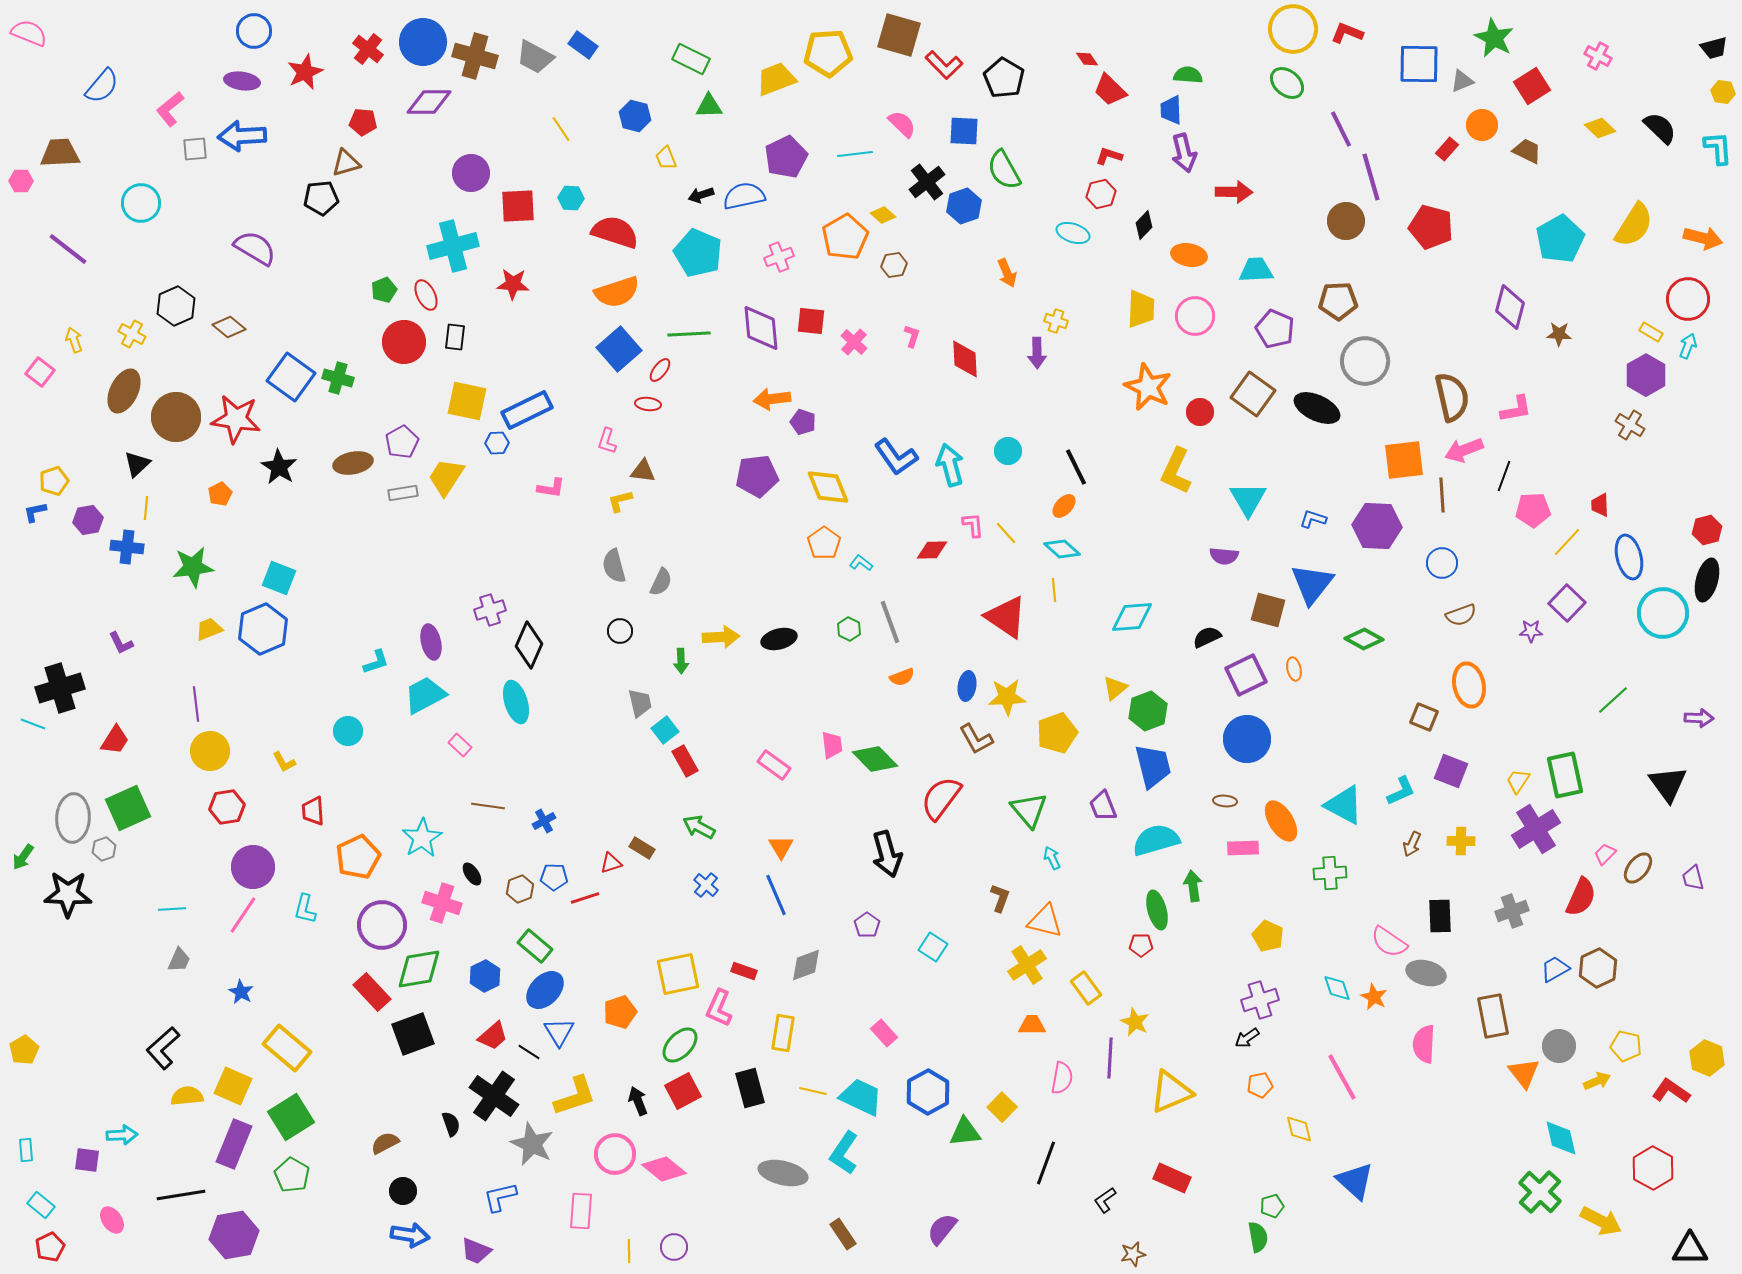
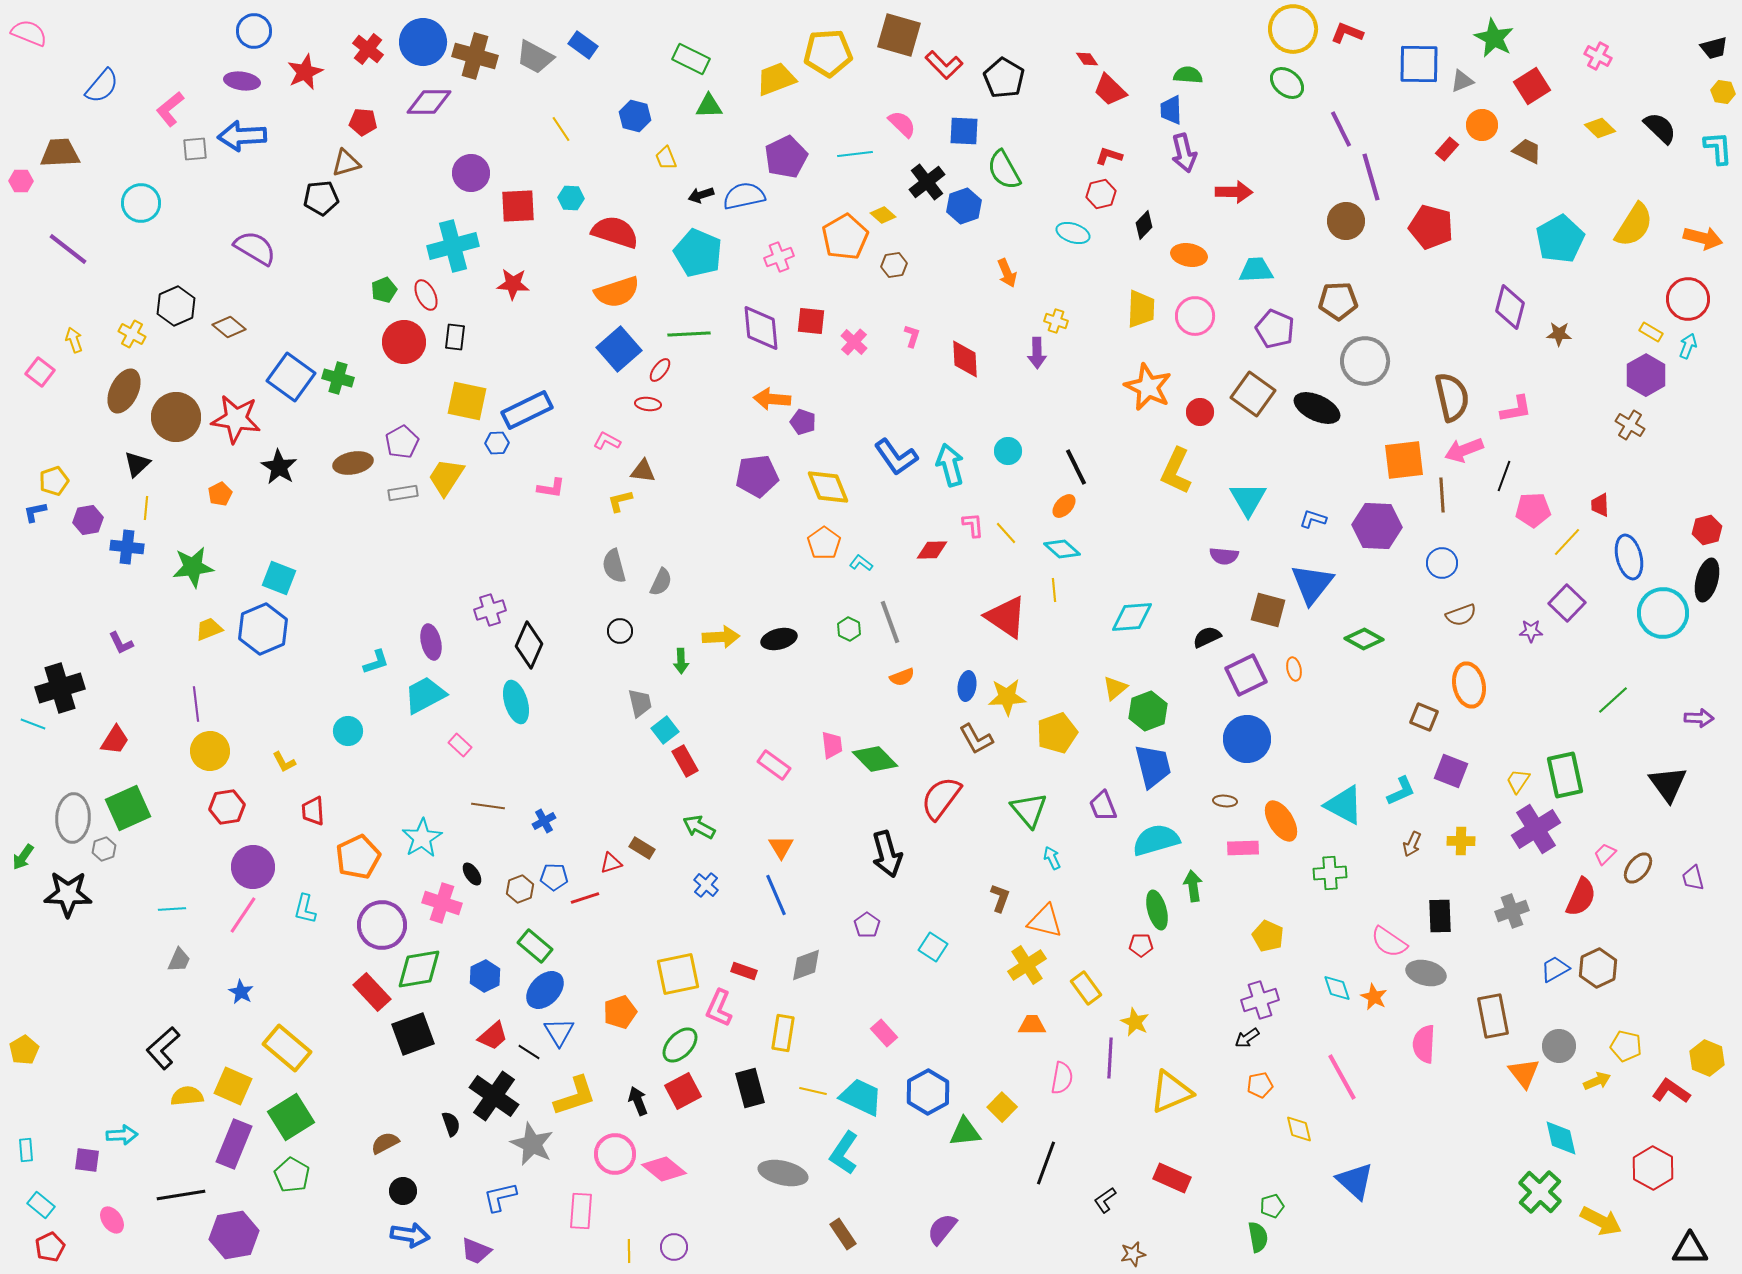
orange arrow at (772, 399): rotated 12 degrees clockwise
pink L-shape at (607, 441): rotated 100 degrees clockwise
